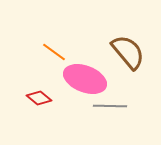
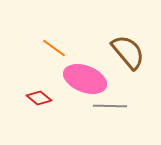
orange line: moved 4 px up
